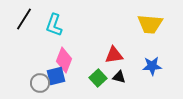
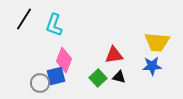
yellow trapezoid: moved 7 px right, 18 px down
